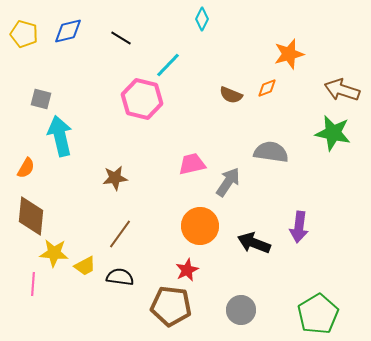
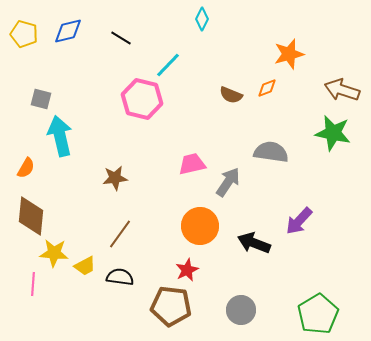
purple arrow: moved 6 px up; rotated 36 degrees clockwise
